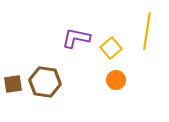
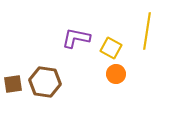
yellow square: rotated 20 degrees counterclockwise
orange circle: moved 6 px up
